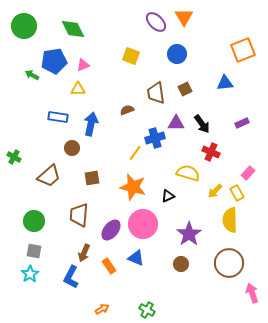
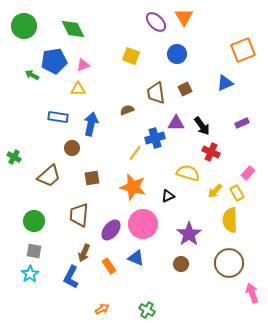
blue triangle at (225, 83): rotated 18 degrees counterclockwise
black arrow at (202, 124): moved 2 px down
